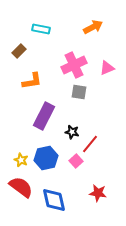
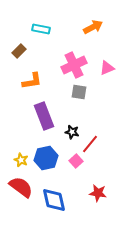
purple rectangle: rotated 48 degrees counterclockwise
